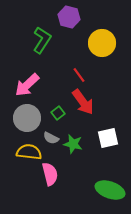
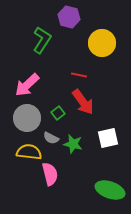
red line: rotated 42 degrees counterclockwise
